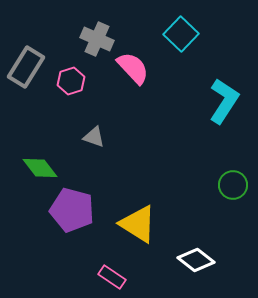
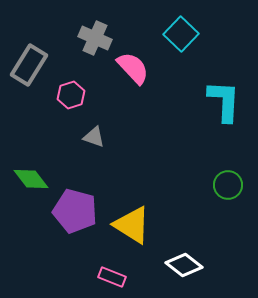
gray cross: moved 2 px left, 1 px up
gray rectangle: moved 3 px right, 2 px up
pink hexagon: moved 14 px down
cyan L-shape: rotated 30 degrees counterclockwise
green diamond: moved 9 px left, 11 px down
green circle: moved 5 px left
purple pentagon: moved 3 px right, 1 px down
yellow triangle: moved 6 px left, 1 px down
white diamond: moved 12 px left, 5 px down
pink rectangle: rotated 12 degrees counterclockwise
